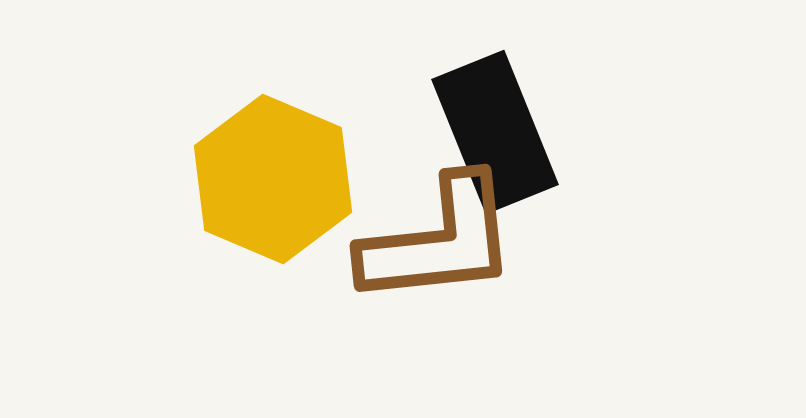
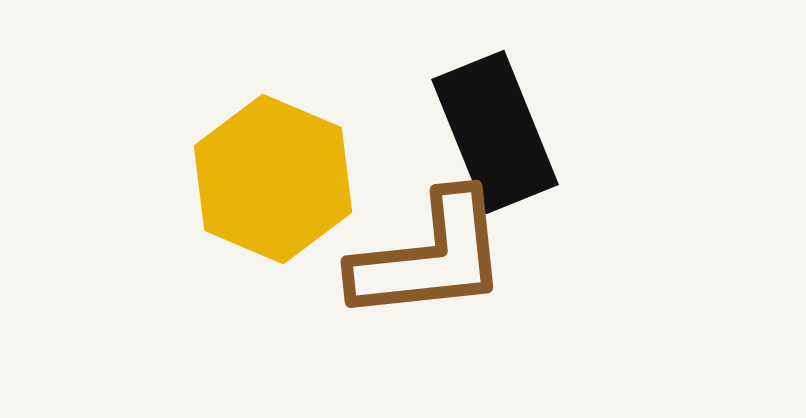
brown L-shape: moved 9 px left, 16 px down
